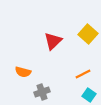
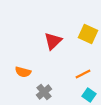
yellow square: rotated 18 degrees counterclockwise
gray cross: moved 2 px right; rotated 21 degrees counterclockwise
